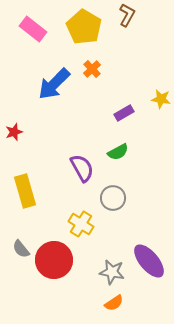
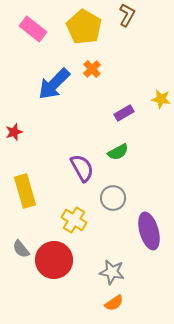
yellow cross: moved 7 px left, 4 px up
purple ellipse: moved 30 px up; rotated 24 degrees clockwise
